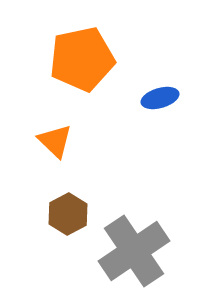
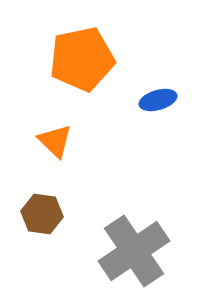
blue ellipse: moved 2 px left, 2 px down
brown hexagon: moved 26 px left; rotated 24 degrees counterclockwise
